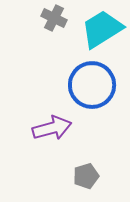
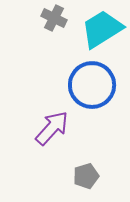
purple arrow: rotated 33 degrees counterclockwise
